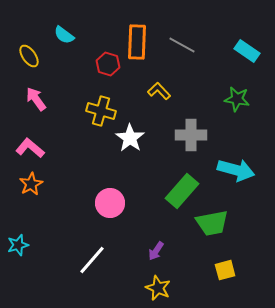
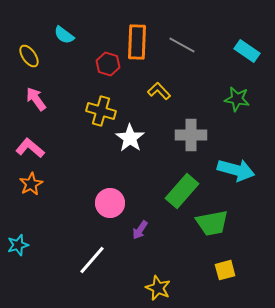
purple arrow: moved 16 px left, 21 px up
